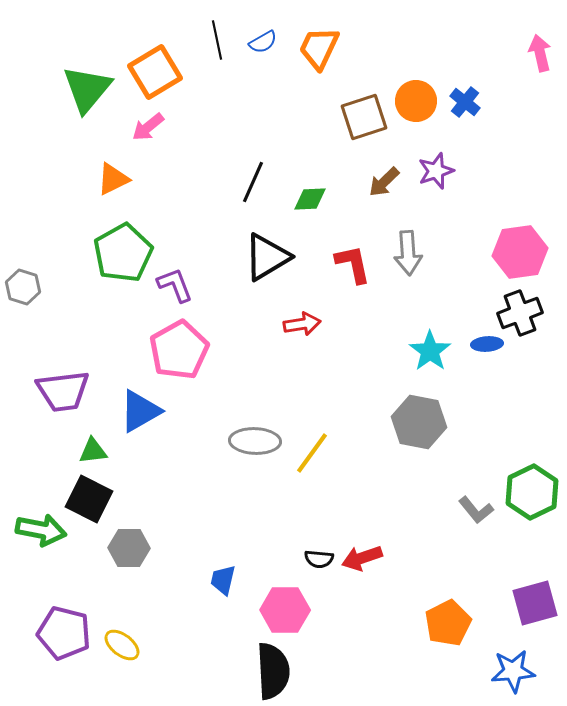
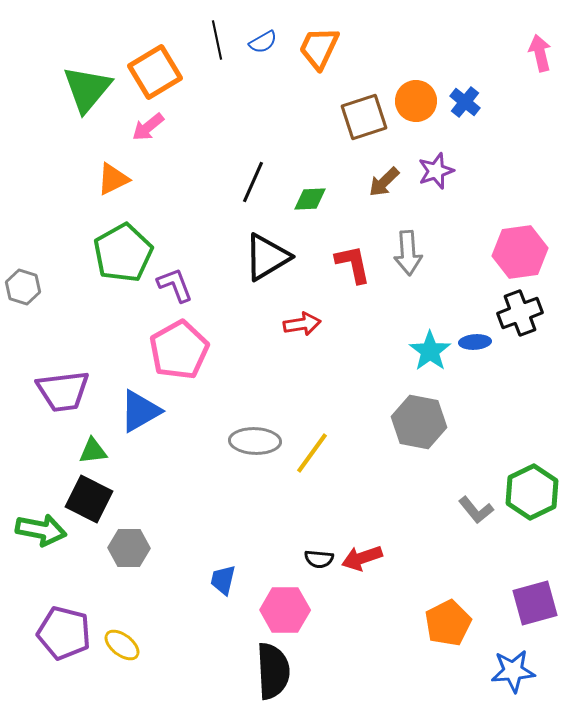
blue ellipse at (487, 344): moved 12 px left, 2 px up
